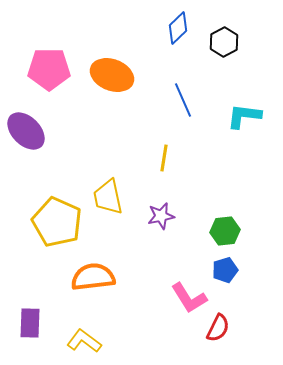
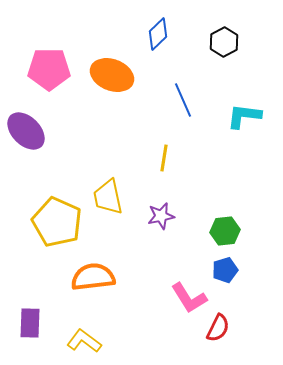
blue diamond: moved 20 px left, 6 px down
